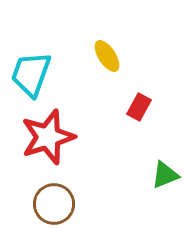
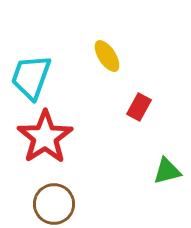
cyan trapezoid: moved 3 px down
red star: moved 3 px left; rotated 16 degrees counterclockwise
green triangle: moved 2 px right, 4 px up; rotated 8 degrees clockwise
